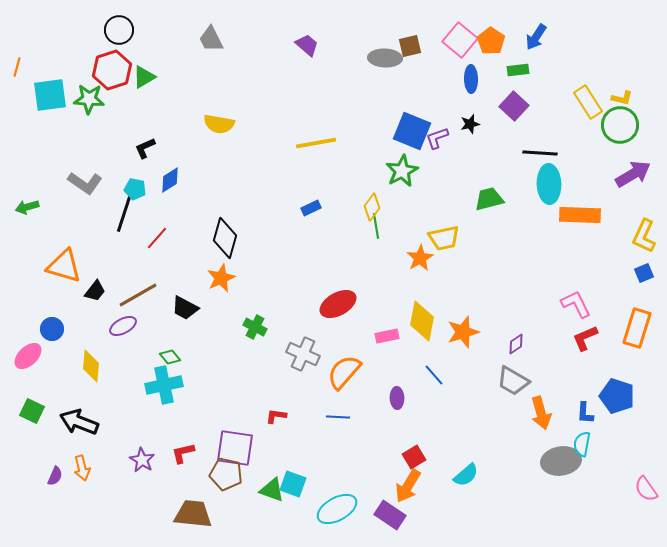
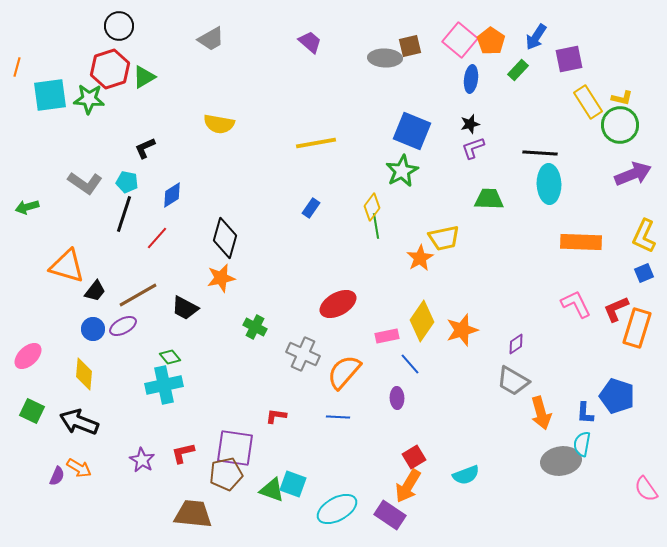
black circle at (119, 30): moved 4 px up
gray trapezoid at (211, 39): rotated 92 degrees counterclockwise
purple trapezoid at (307, 45): moved 3 px right, 3 px up
red hexagon at (112, 70): moved 2 px left, 1 px up
green rectangle at (518, 70): rotated 40 degrees counterclockwise
blue ellipse at (471, 79): rotated 8 degrees clockwise
purple square at (514, 106): moved 55 px right, 47 px up; rotated 36 degrees clockwise
purple L-shape at (437, 138): moved 36 px right, 10 px down
purple arrow at (633, 174): rotated 9 degrees clockwise
blue diamond at (170, 180): moved 2 px right, 15 px down
cyan pentagon at (135, 189): moved 8 px left, 7 px up
green trapezoid at (489, 199): rotated 16 degrees clockwise
blue rectangle at (311, 208): rotated 30 degrees counterclockwise
orange rectangle at (580, 215): moved 1 px right, 27 px down
orange triangle at (64, 266): moved 3 px right
orange star at (221, 278): rotated 12 degrees clockwise
yellow diamond at (422, 321): rotated 24 degrees clockwise
blue circle at (52, 329): moved 41 px right
orange star at (463, 332): moved 1 px left, 2 px up
red L-shape at (585, 338): moved 31 px right, 29 px up
yellow diamond at (91, 366): moved 7 px left, 8 px down
blue line at (434, 375): moved 24 px left, 11 px up
orange arrow at (82, 468): moved 3 px left; rotated 45 degrees counterclockwise
brown pentagon at (226, 474): rotated 24 degrees counterclockwise
cyan semicircle at (466, 475): rotated 20 degrees clockwise
purple semicircle at (55, 476): moved 2 px right
